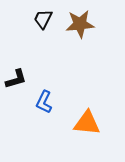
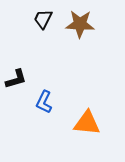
brown star: rotated 8 degrees clockwise
